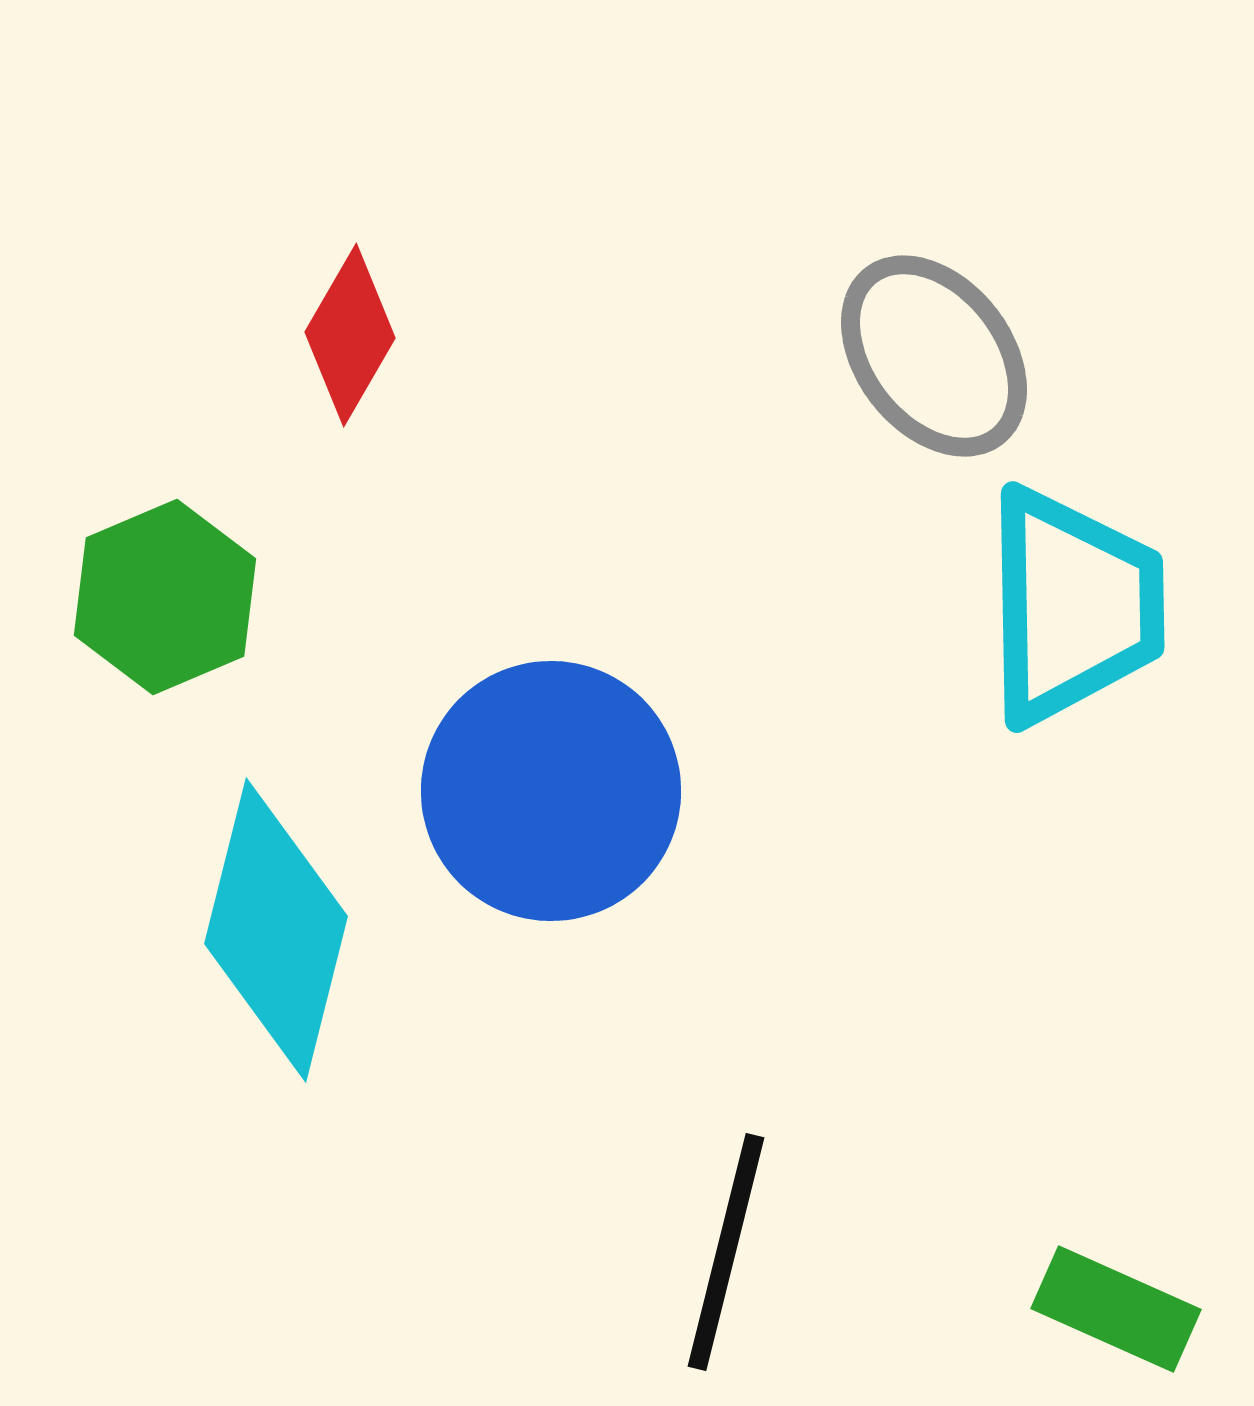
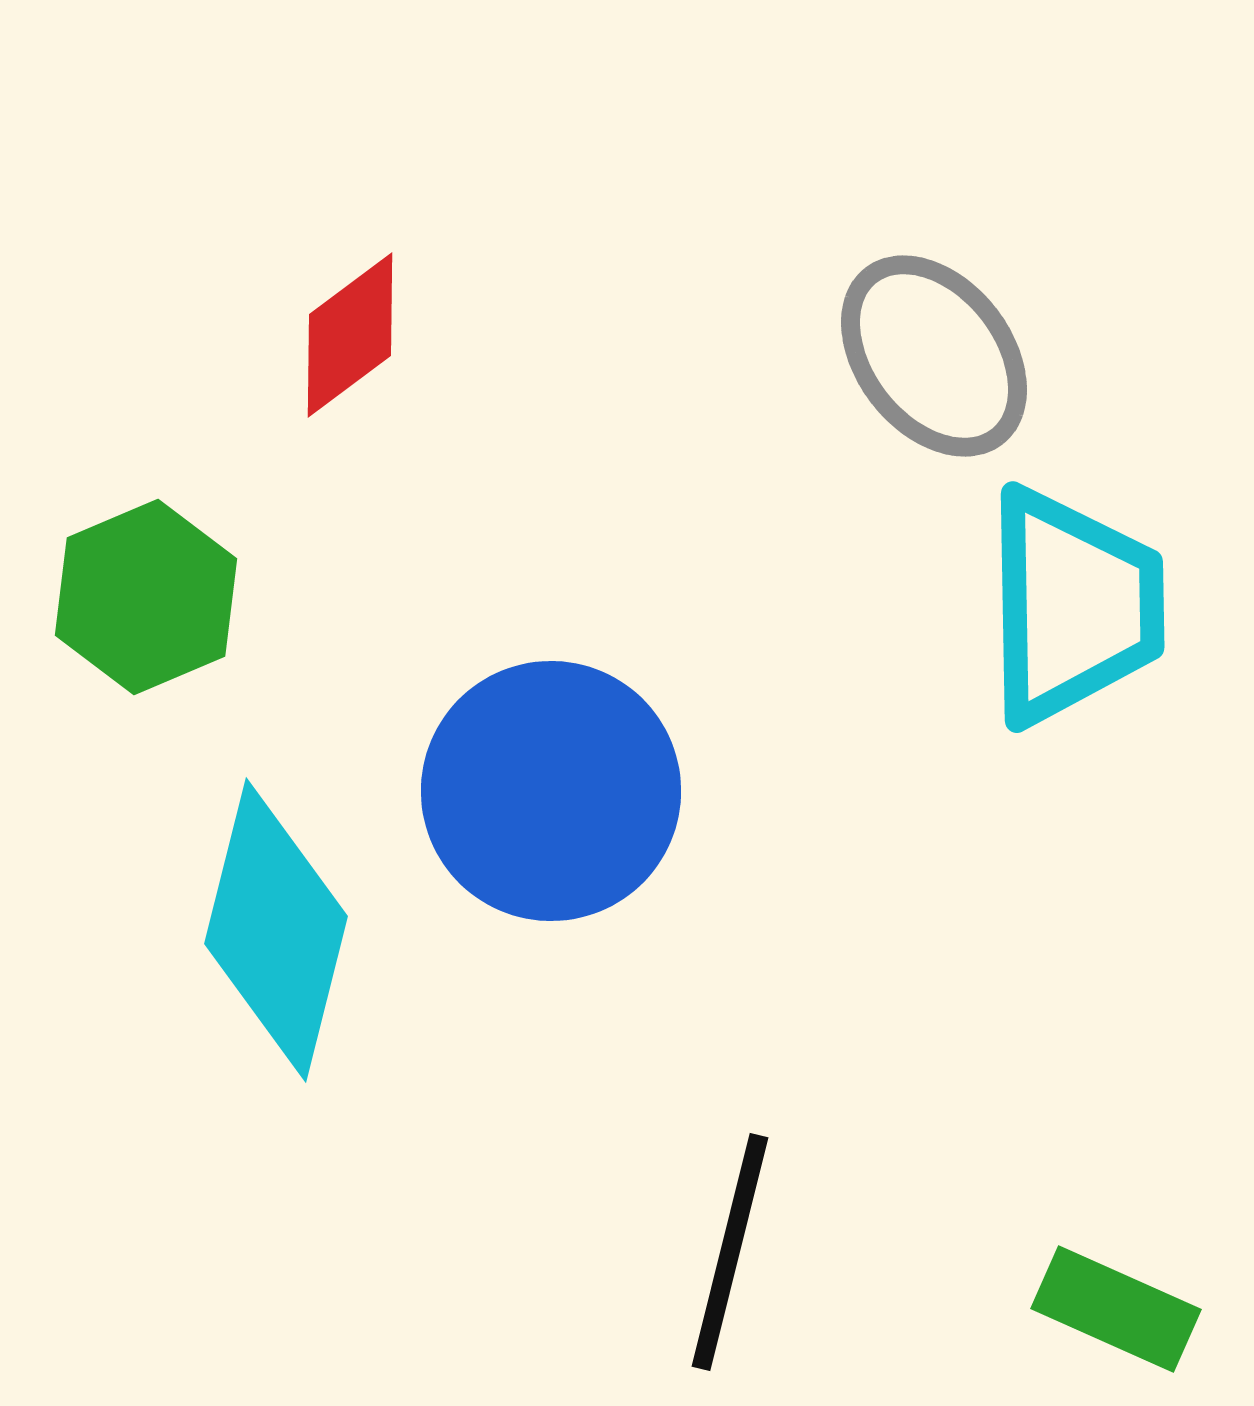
red diamond: rotated 23 degrees clockwise
green hexagon: moved 19 px left
black line: moved 4 px right
